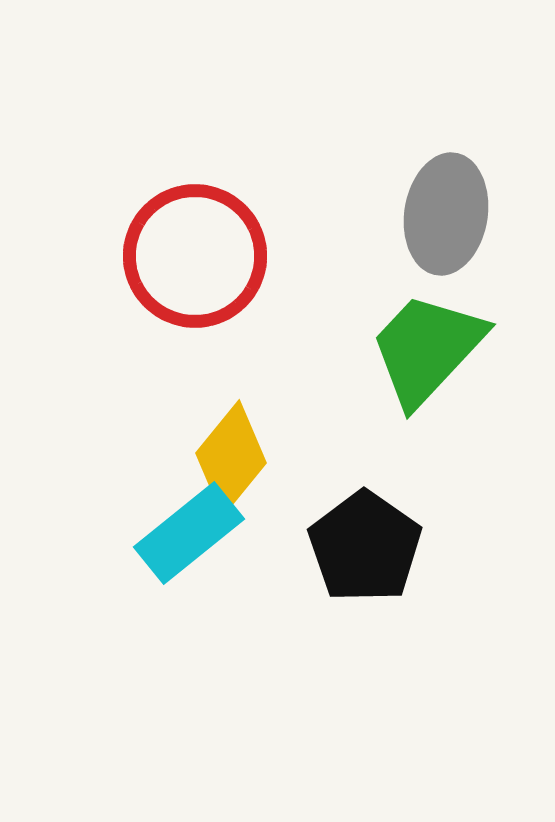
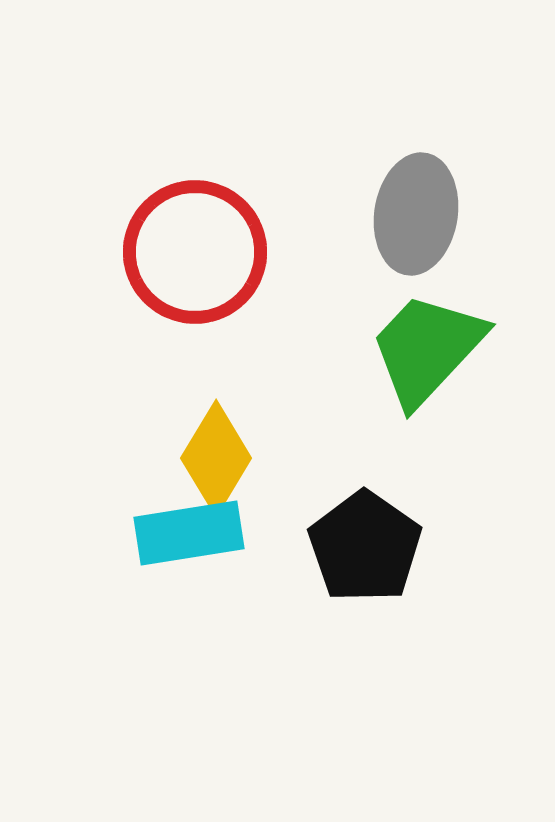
gray ellipse: moved 30 px left
red circle: moved 4 px up
yellow diamond: moved 15 px left; rotated 8 degrees counterclockwise
cyan rectangle: rotated 30 degrees clockwise
